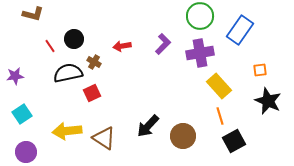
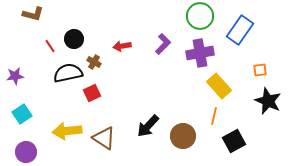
orange line: moved 6 px left; rotated 30 degrees clockwise
